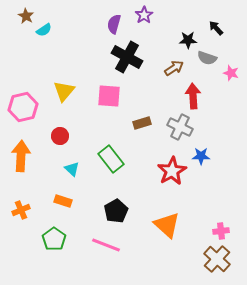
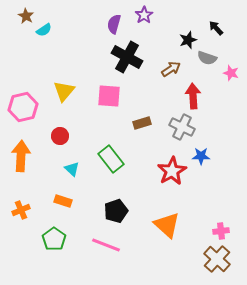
black star: rotated 18 degrees counterclockwise
brown arrow: moved 3 px left, 1 px down
gray cross: moved 2 px right
black pentagon: rotated 10 degrees clockwise
